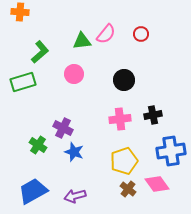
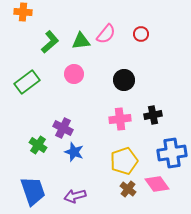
orange cross: moved 3 px right
green triangle: moved 1 px left
green L-shape: moved 10 px right, 10 px up
green rectangle: moved 4 px right; rotated 20 degrees counterclockwise
blue cross: moved 1 px right, 2 px down
blue trapezoid: rotated 100 degrees clockwise
